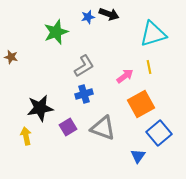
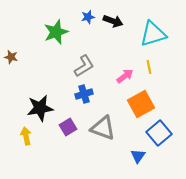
black arrow: moved 4 px right, 7 px down
